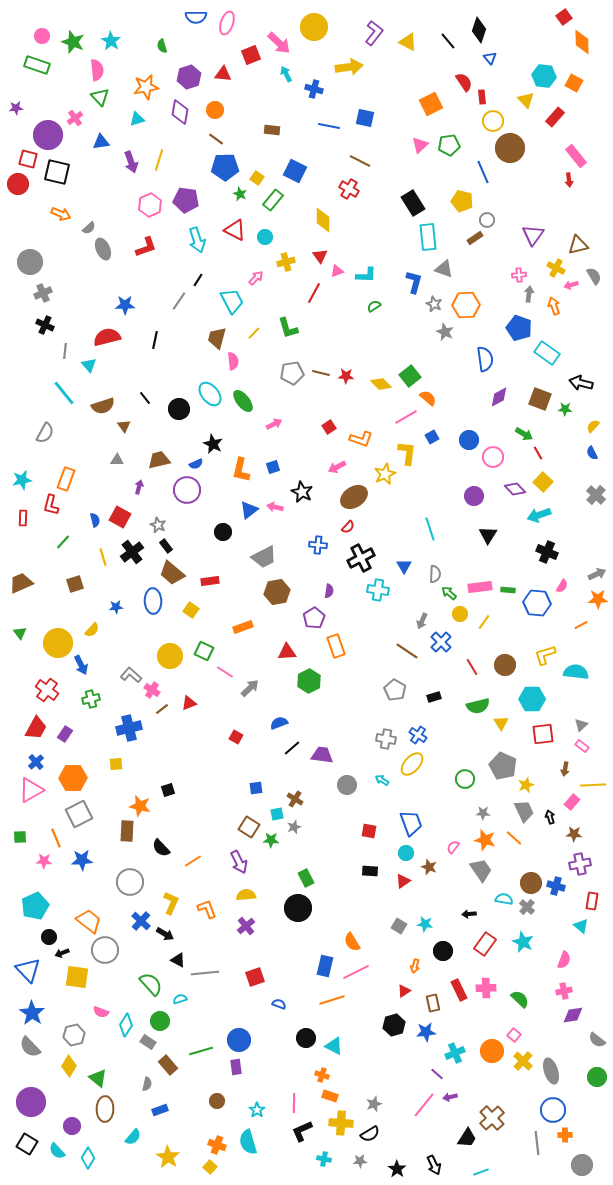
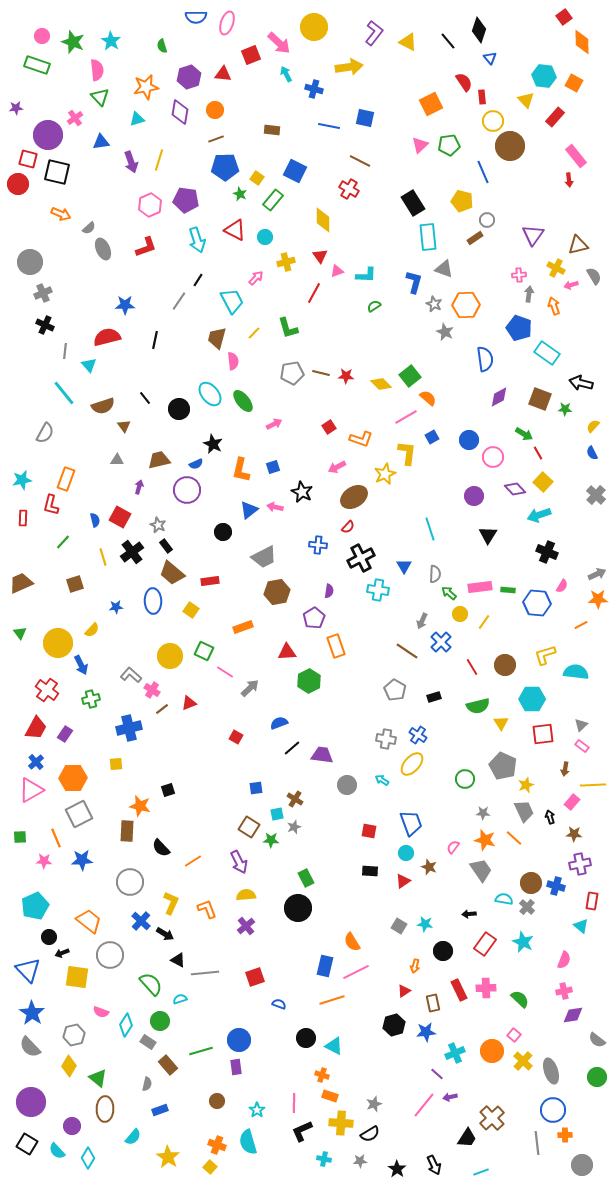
brown line at (216, 139): rotated 56 degrees counterclockwise
brown circle at (510, 148): moved 2 px up
gray circle at (105, 950): moved 5 px right, 5 px down
